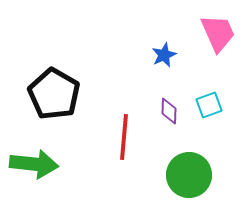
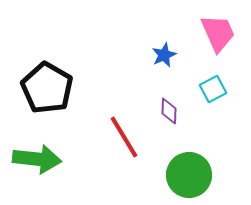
black pentagon: moved 7 px left, 6 px up
cyan square: moved 4 px right, 16 px up; rotated 8 degrees counterclockwise
red line: rotated 36 degrees counterclockwise
green arrow: moved 3 px right, 5 px up
